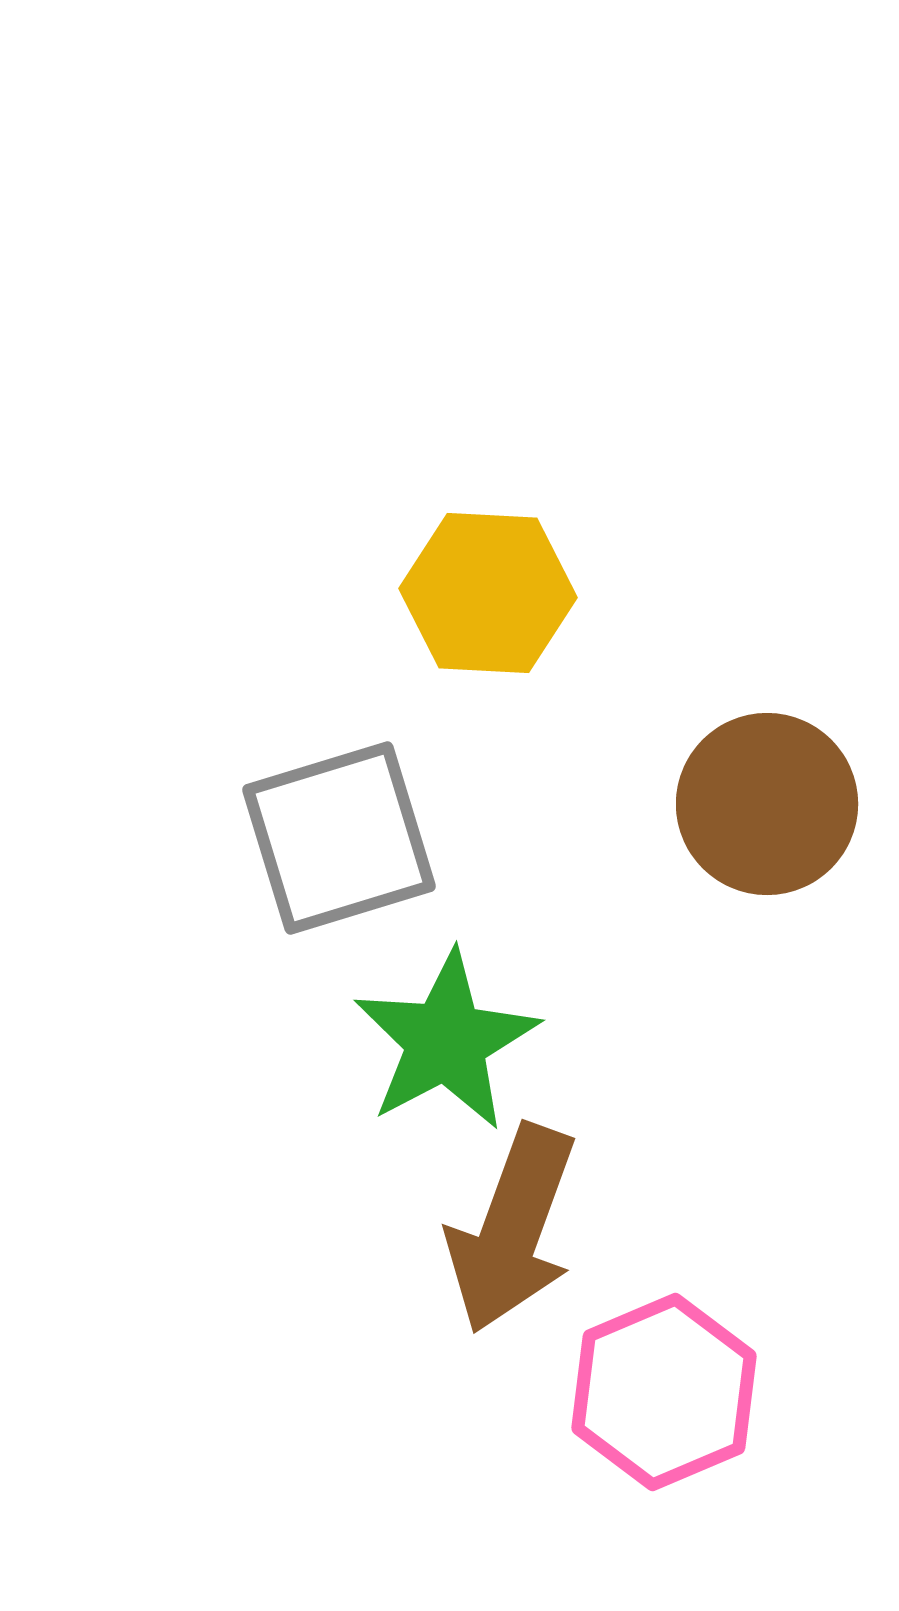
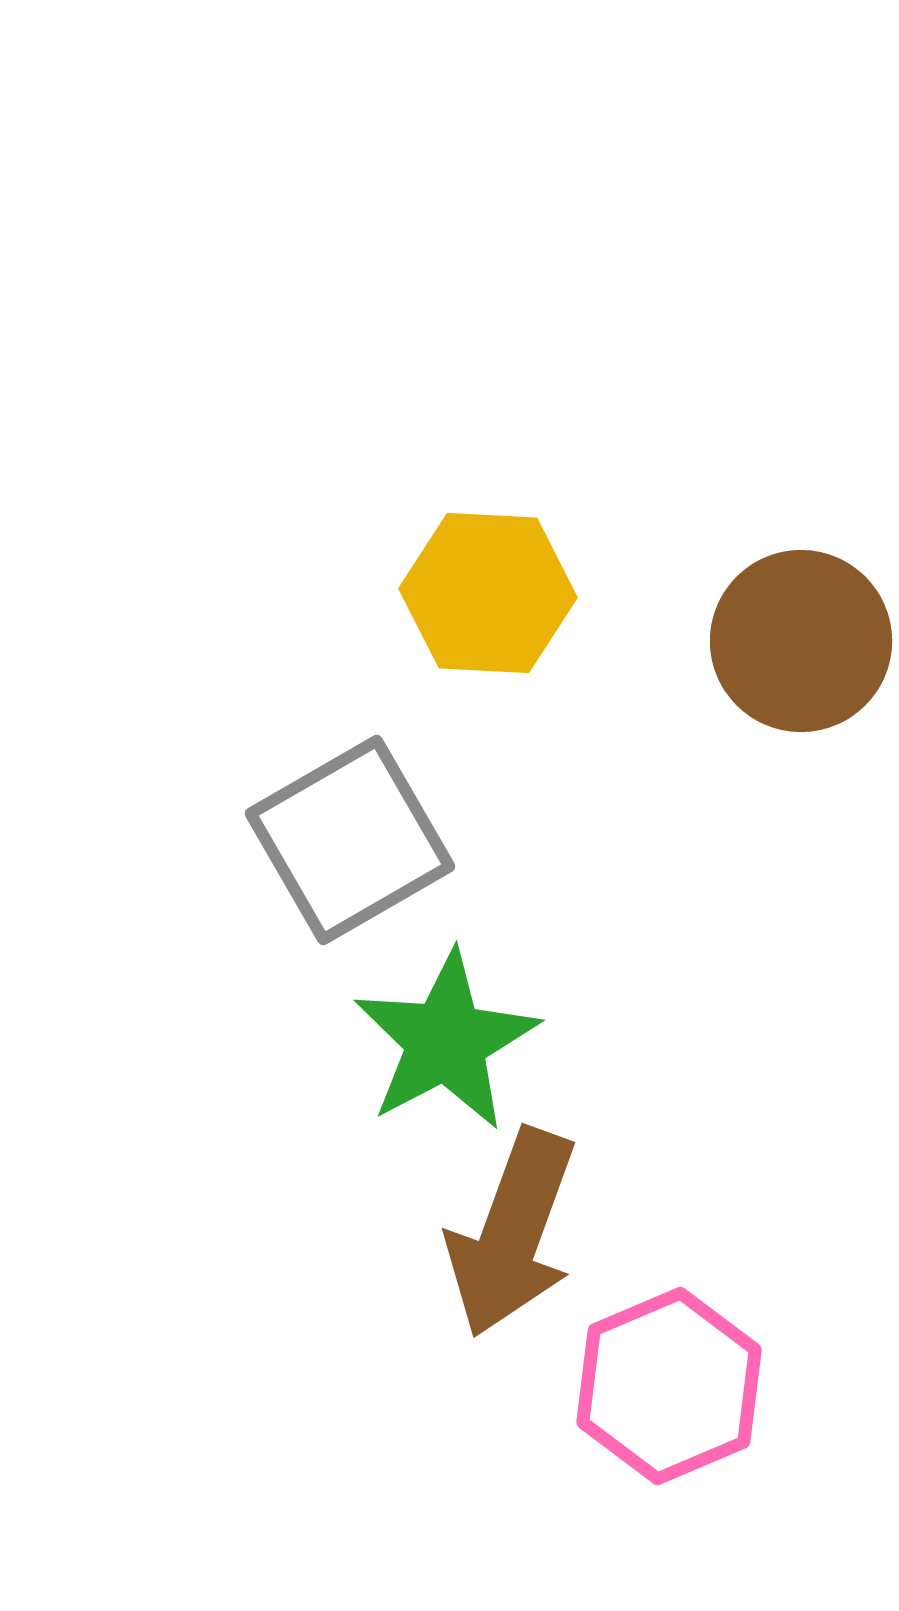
brown circle: moved 34 px right, 163 px up
gray square: moved 11 px right, 2 px down; rotated 13 degrees counterclockwise
brown arrow: moved 4 px down
pink hexagon: moved 5 px right, 6 px up
